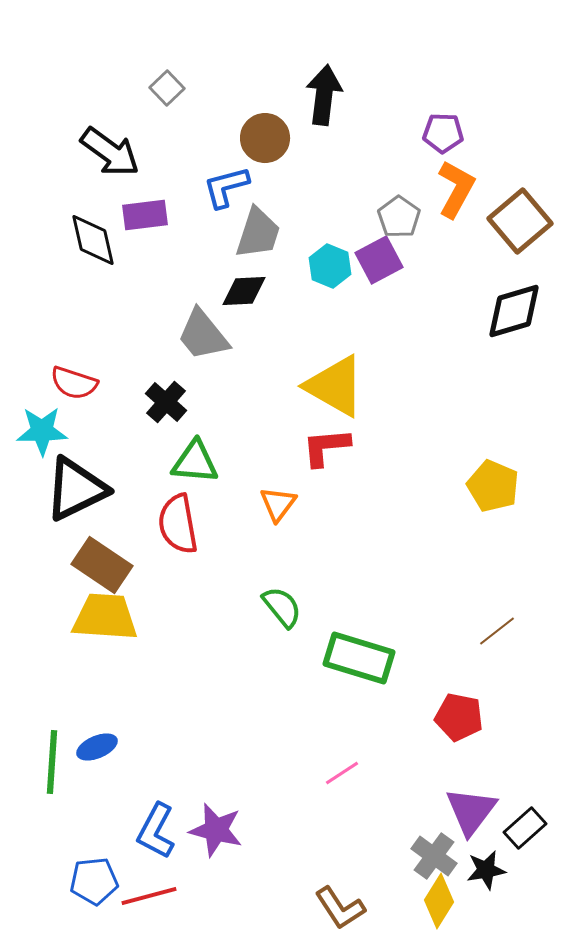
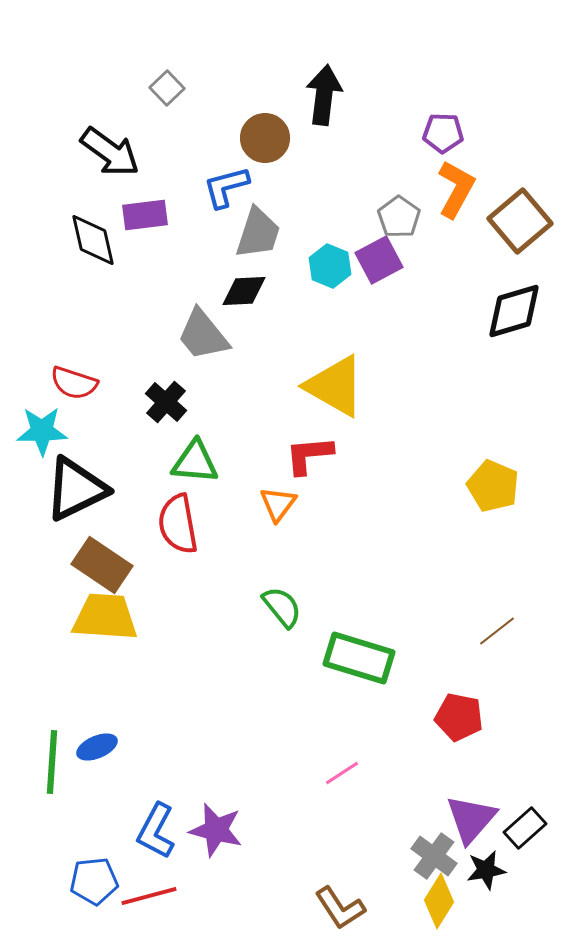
red L-shape at (326, 447): moved 17 px left, 8 px down
purple triangle at (471, 811): moved 8 px down; rotated 4 degrees clockwise
